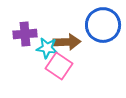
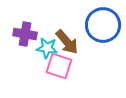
purple cross: rotated 15 degrees clockwise
brown arrow: rotated 52 degrees clockwise
pink square: rotated 16 degrees counterclockwise
